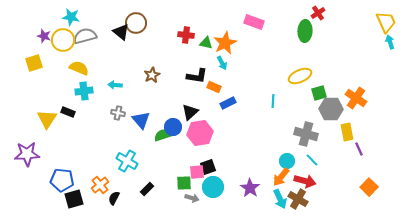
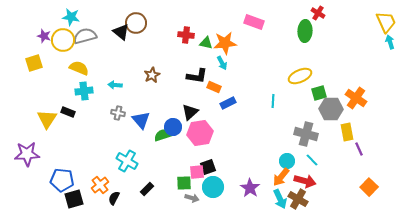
red cross at (318, 13): rotated 24 degrees counterclockwise
orange star at (225, 43): rotated 20 degrees clockwise
